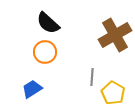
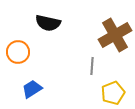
black semicircle: rotated 30 degrees counterclockwise
orange circle: moved 27 px left
gray line: moved 11 px up
yellow pentagon: rotated 20 degrees clockwise
